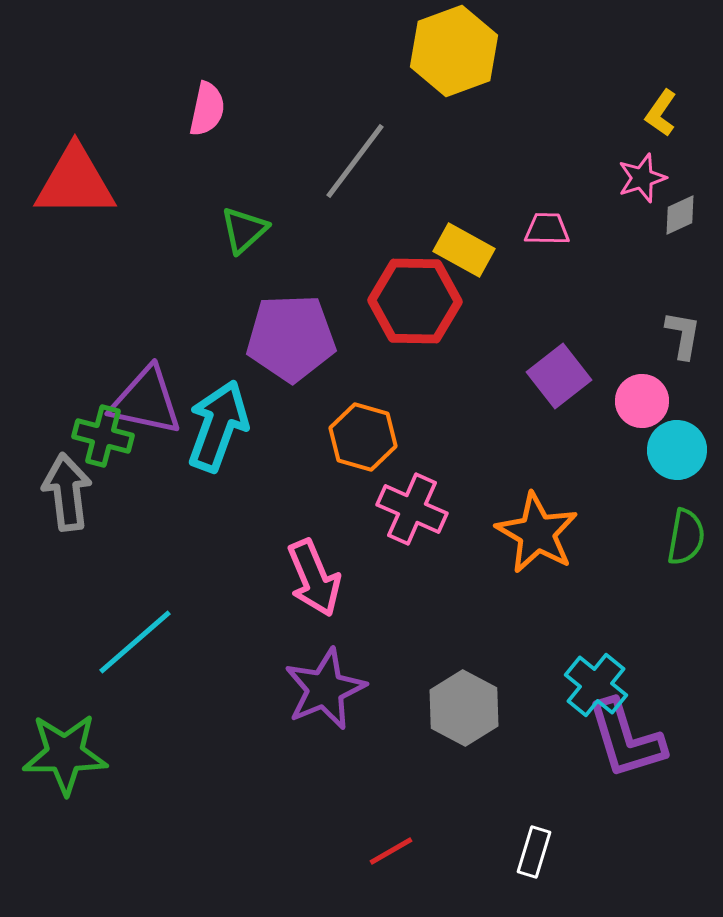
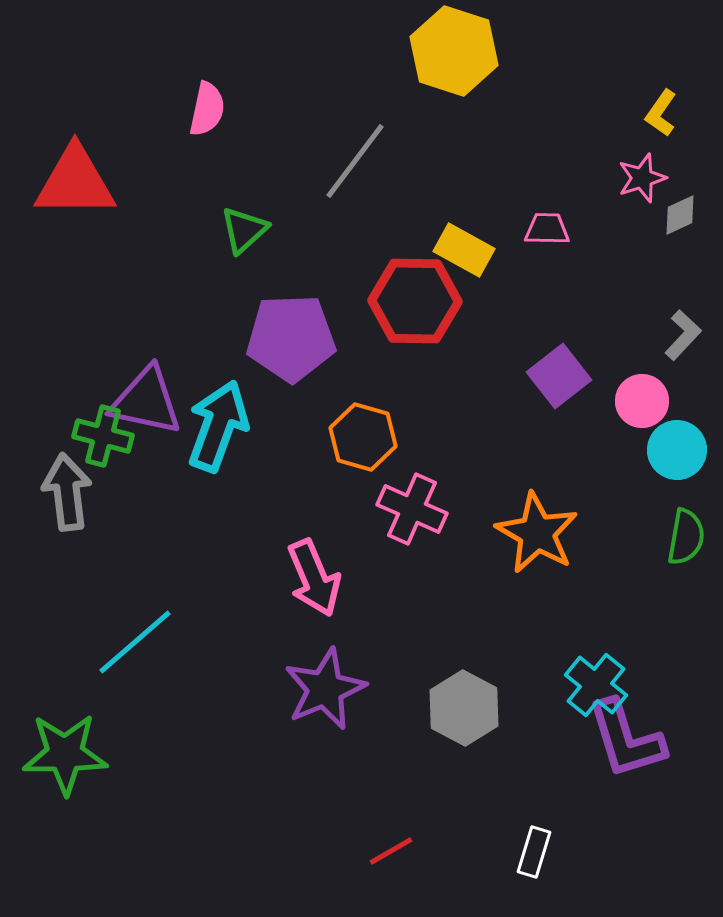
yellow hexagon: rotated 22 degrees counterclockwise
gray L-shape: rotated 33 degrees clockwise
